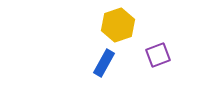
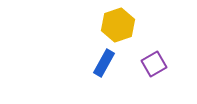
purple square: moved 4 px left, 9 px down; rotated 10 degrees counterclockwise
